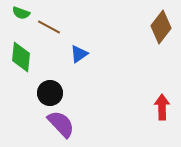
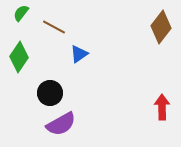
green semicircle: rotated 108 degrees clockwise
brown line: moved 5 px right
green diamond: moved 2 px left; rotated 28 degrees clockwise
purple semicircle: rotated 104 degrees clockwise
